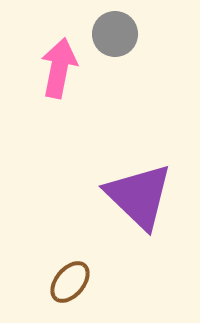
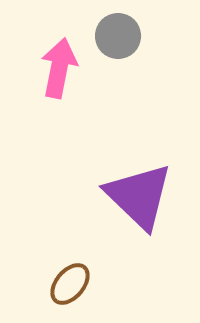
gray circle: moved 3 px right, 2 px down
brown ellipse: moved 2 px down
